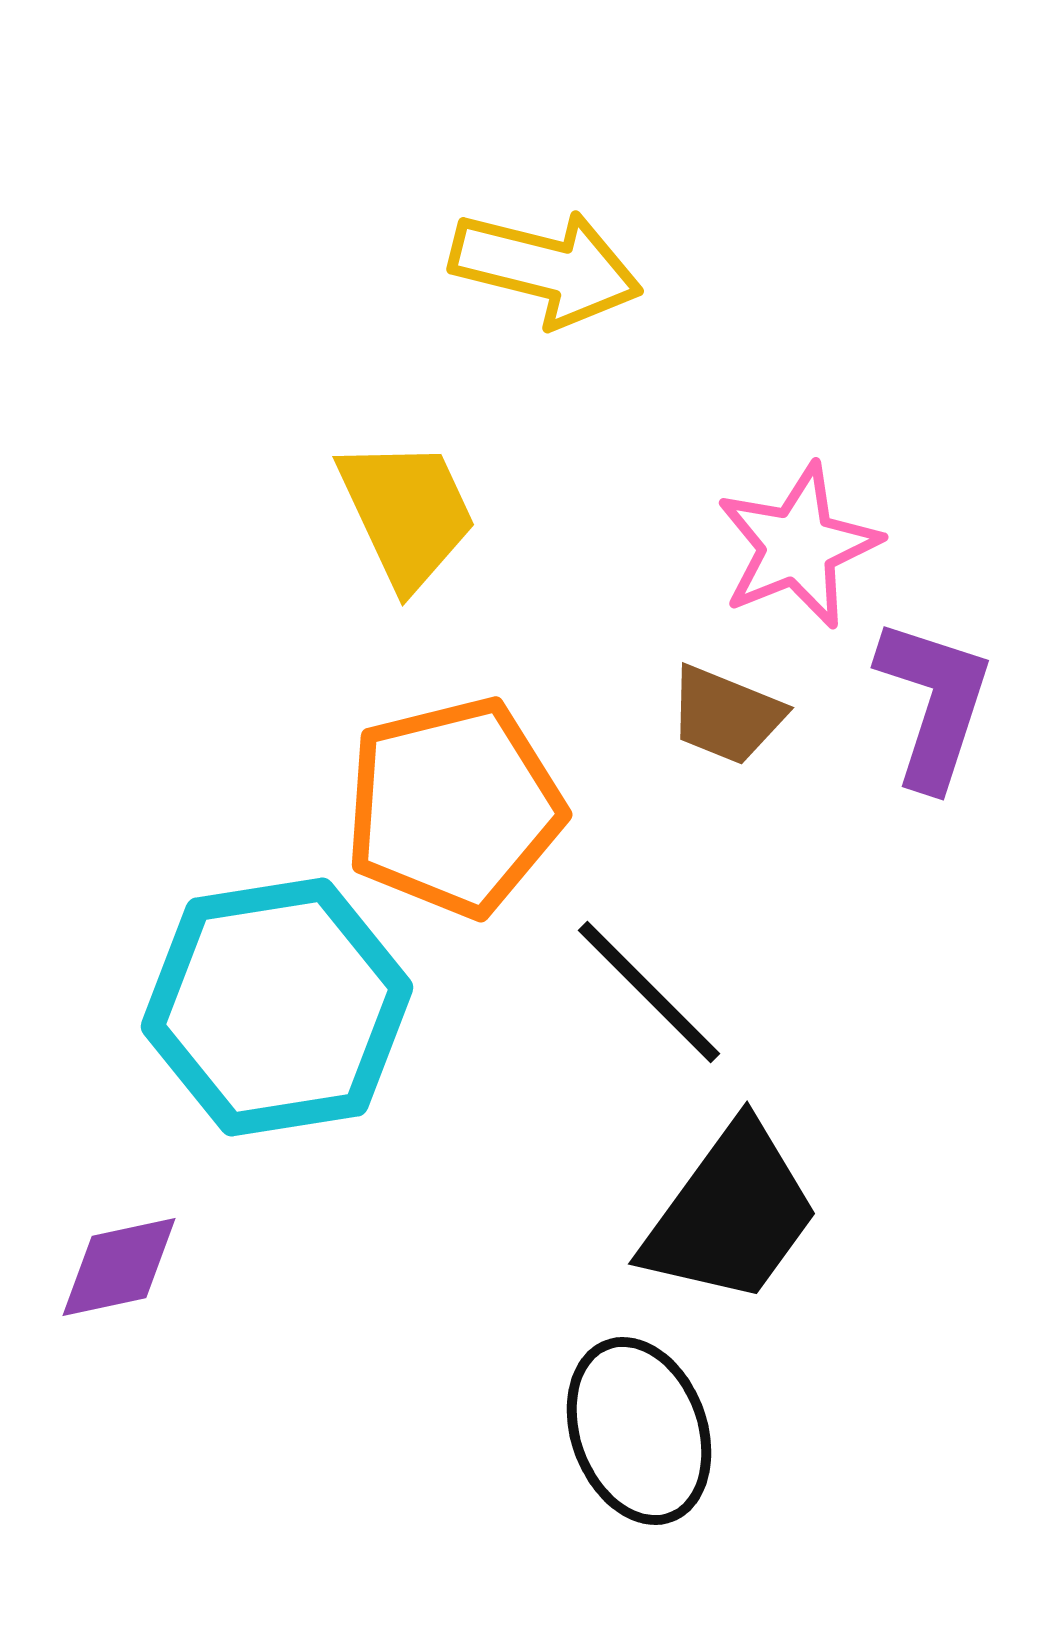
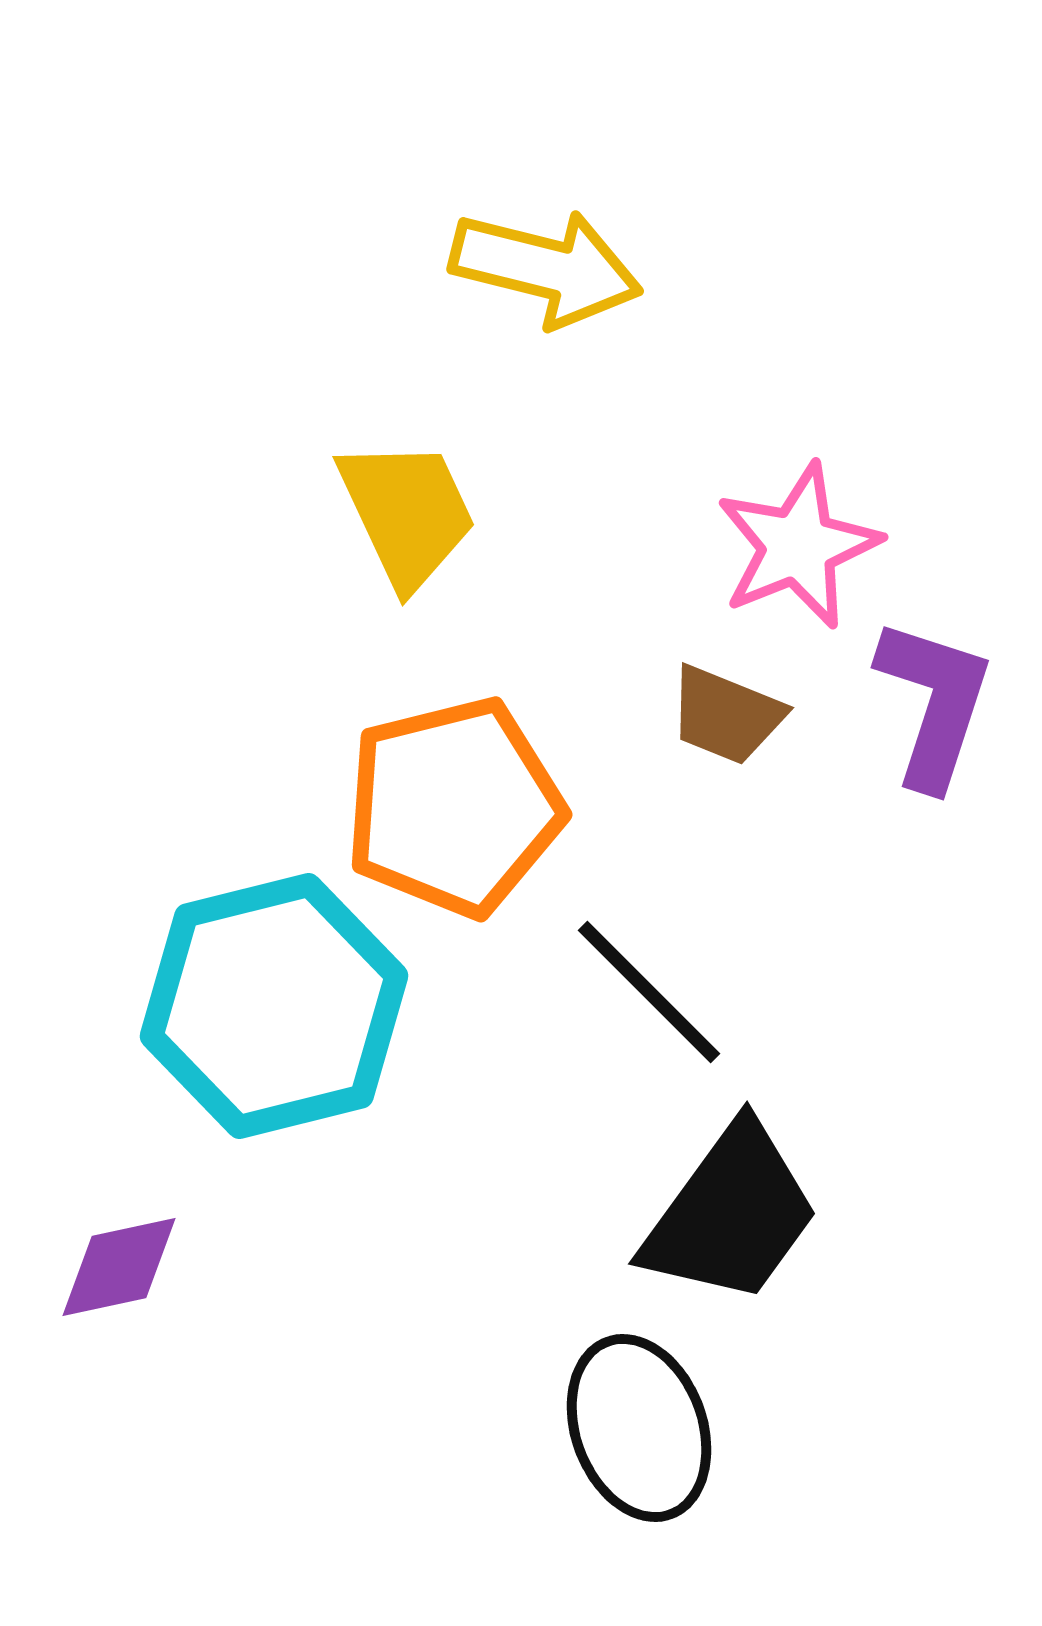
cyan hexagon: moved 3 px left, 1 px up; rotated 5 degrees counterclockwise
black ellipse: moved 3 px up
